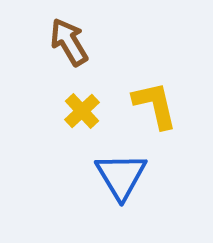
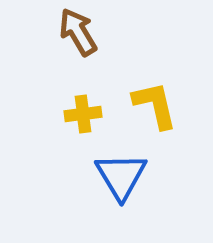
brown arrow: moved 9 px right, 10 px up
yellow cross: moved 1 px right, 3 px down; rotated 36 degrees clockwise
